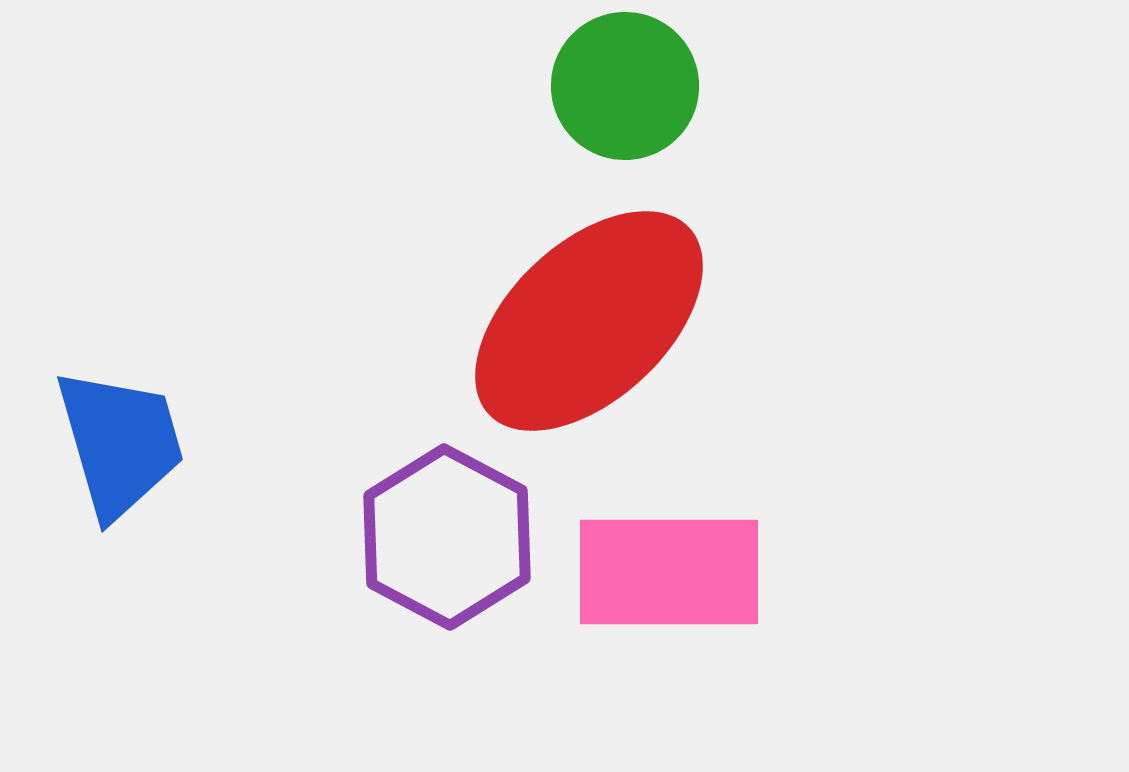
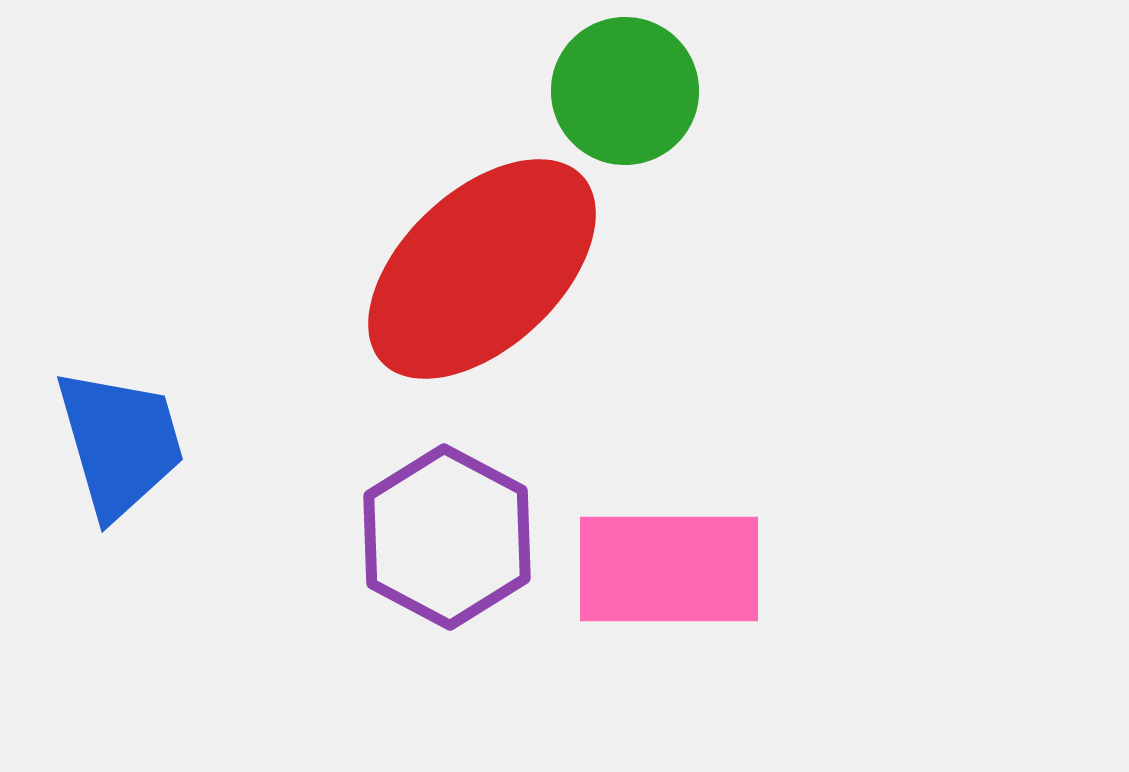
green circle: moved 5 px down
red ellipse: moved 107 px left, 52 px up
pink rectangle: moved 3 px up
